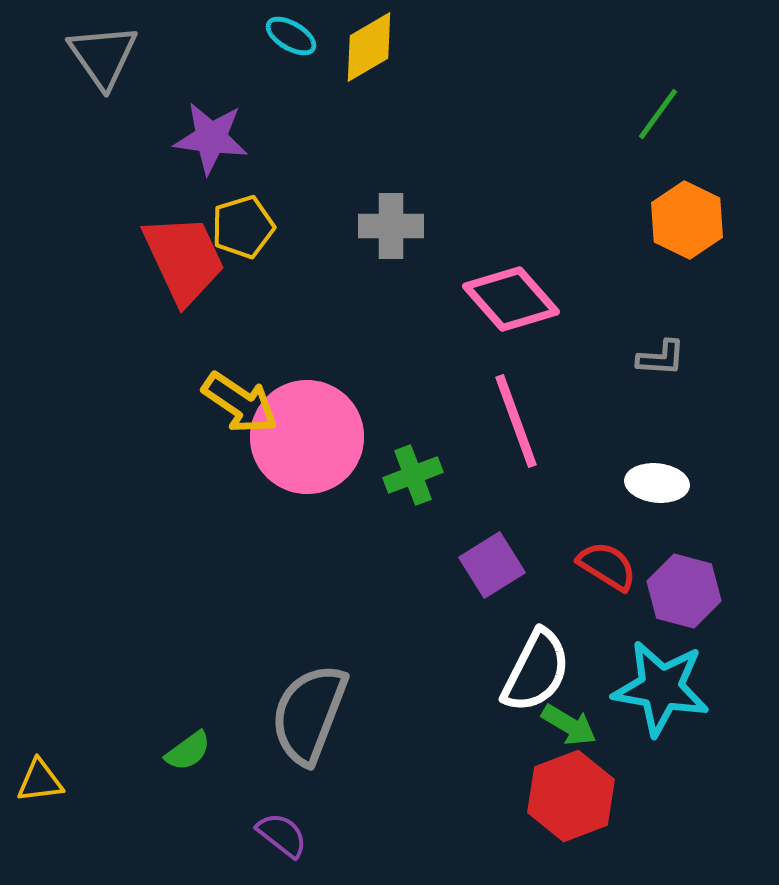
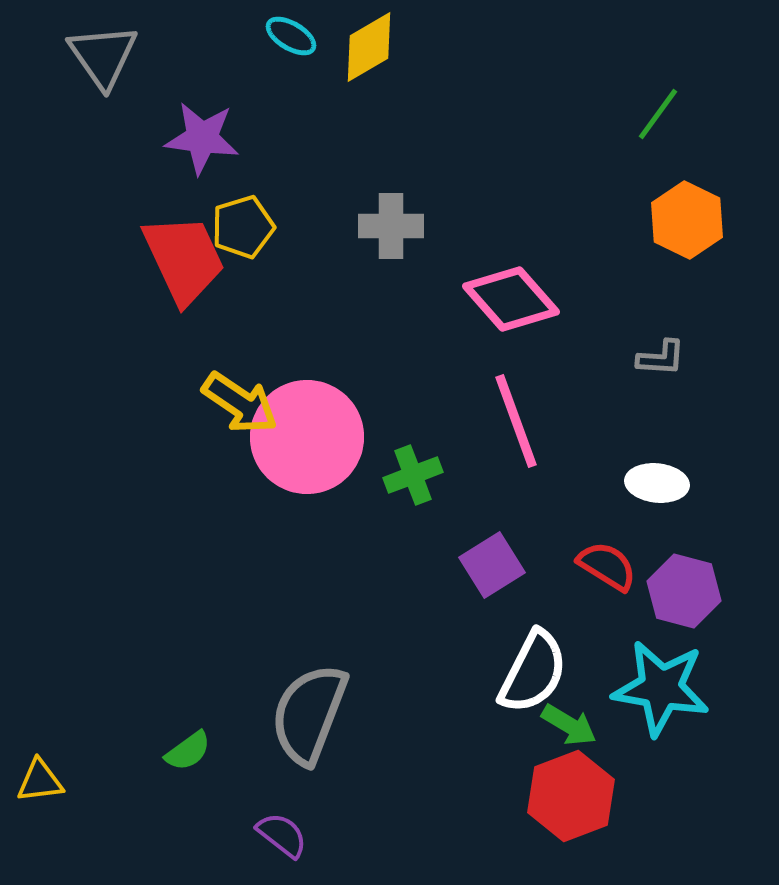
purple star: moved 9 px left
white semicircle: moved 3 px left, 1 px down
